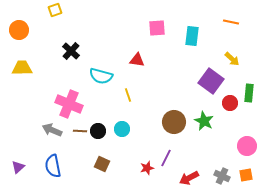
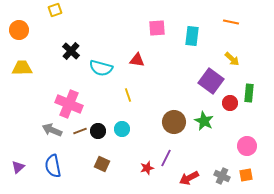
cyan semicircle: moved 8 px up
brown line: rotated 24 degrees counterclockwise
